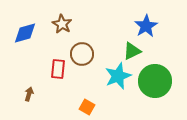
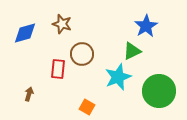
brown star: rotated 12 degrees counterclockwise
cyan star: moved 1 px down
green circle: moved 4 px right, 10 px down
